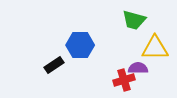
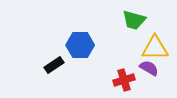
purple semicircle: moved 11 px right; rotated 30 degrees clockwise
